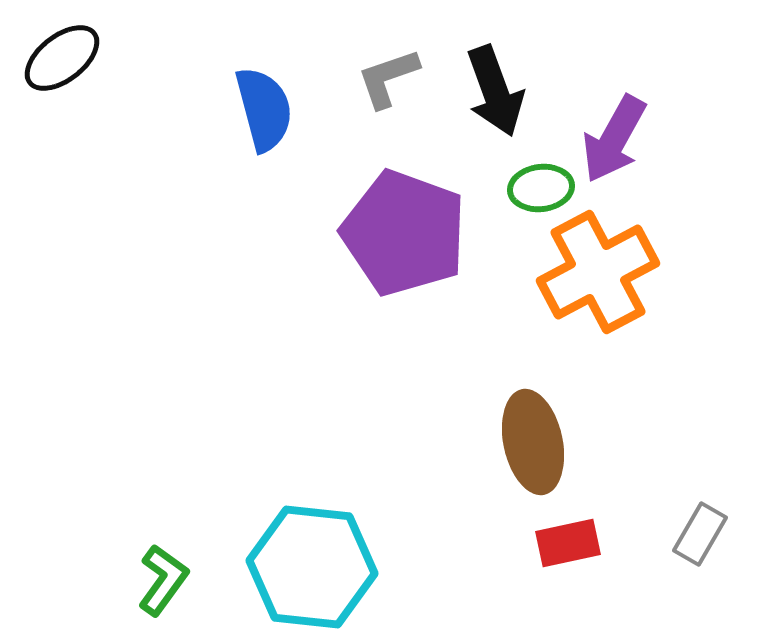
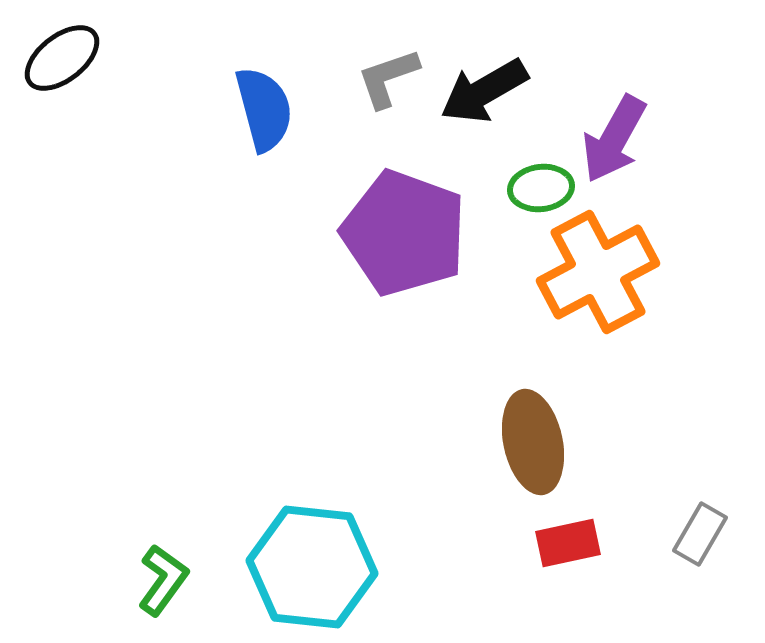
black arrow: moved 11 px left; rotated 80 degrees clockwise
